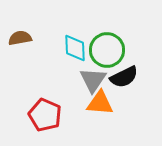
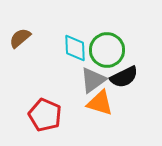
brown semicircle: rotated 30 degrees counterclockwise
gray triangle: rotated 20 degrees clockwise
orange triangle: rotated 12 degrees clockwise
